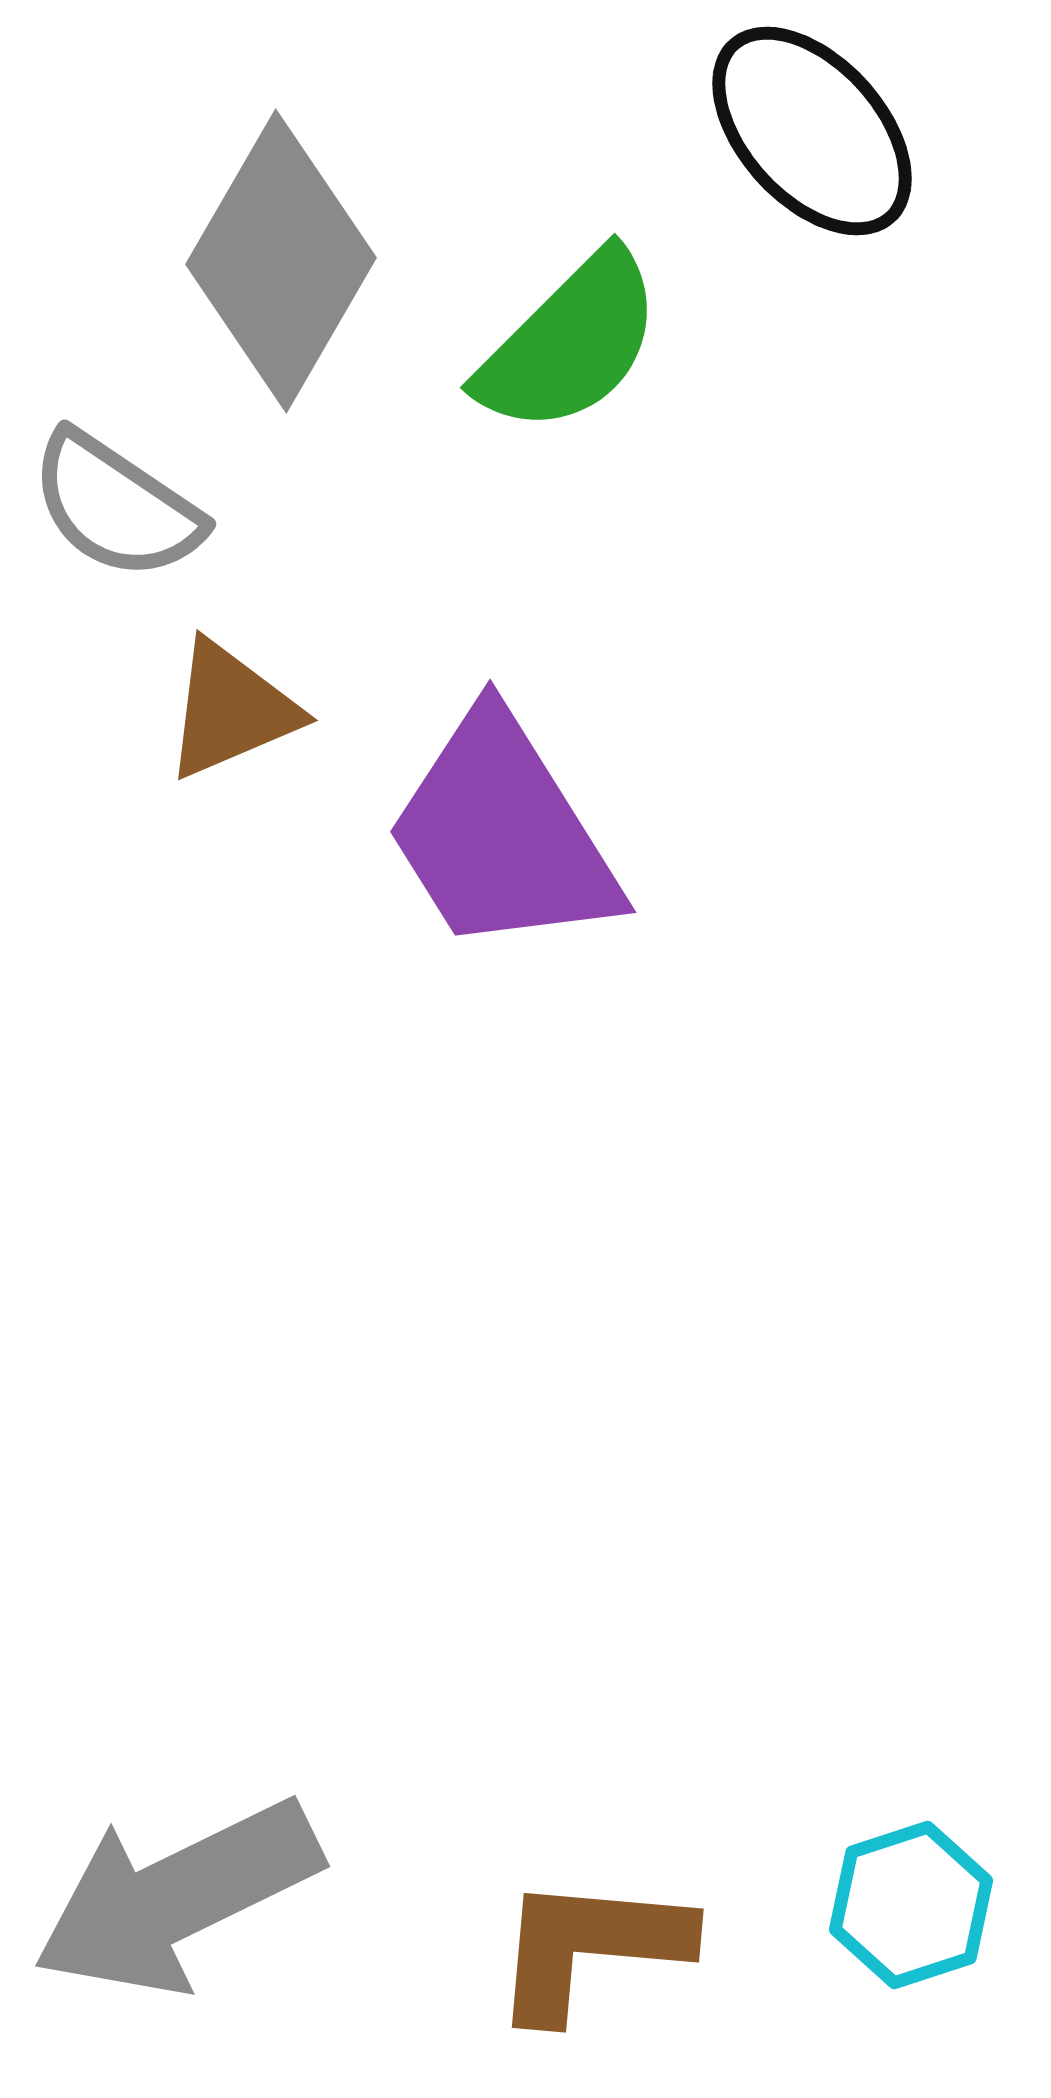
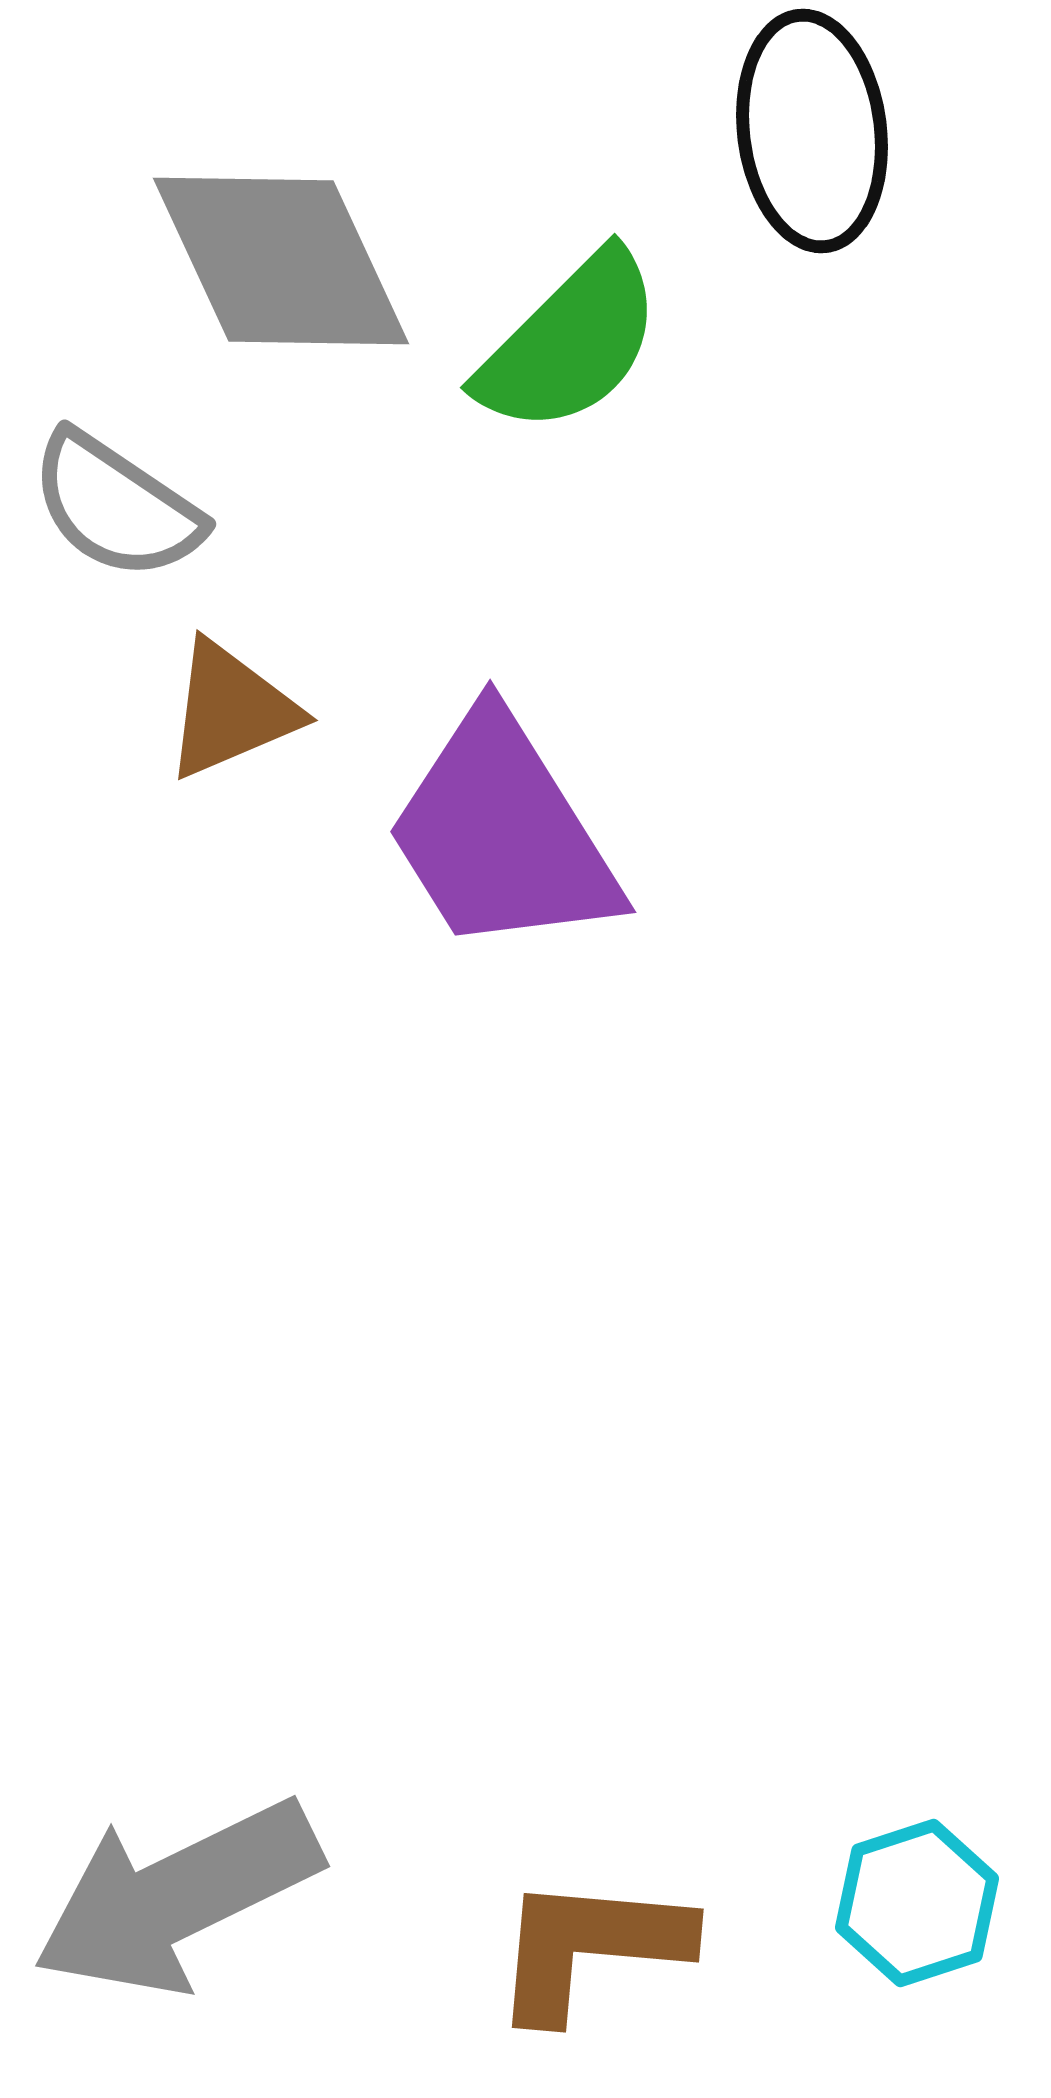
black ellipse: rotated 35 degrees clockwise
gray diamond: rotated 55 degrees counterclockwise
cyan hexagon: moved 6 px right, 2 px up
